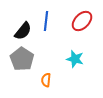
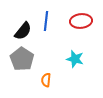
red ellipse: moved 1 px left; rotated 40 degrees clockwise
